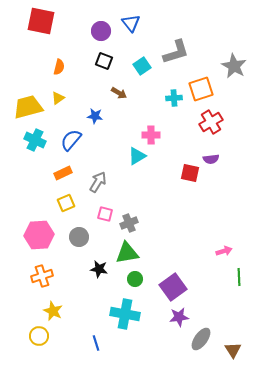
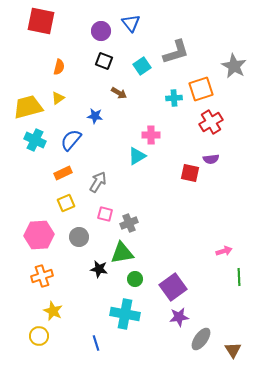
green triangle at (127, 253): moved 5 px left
